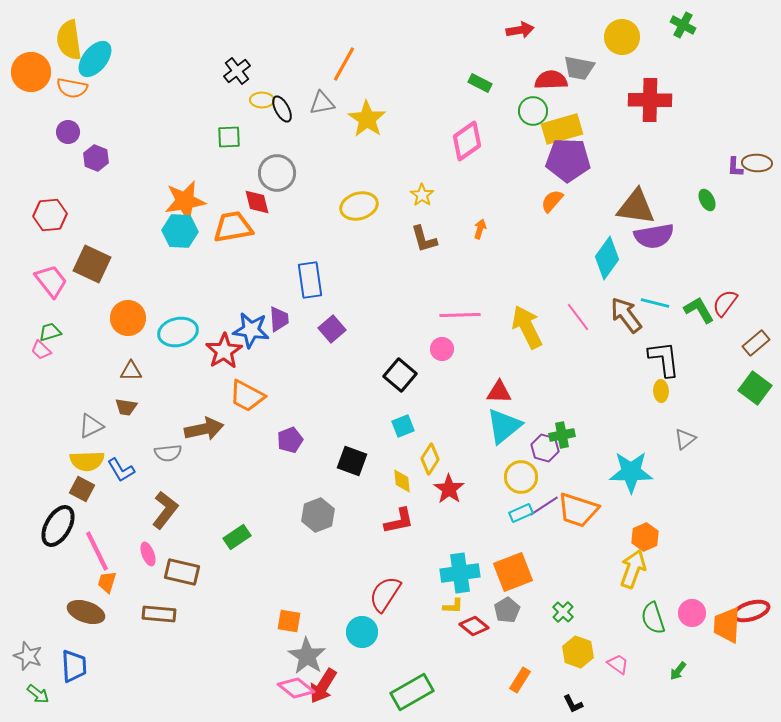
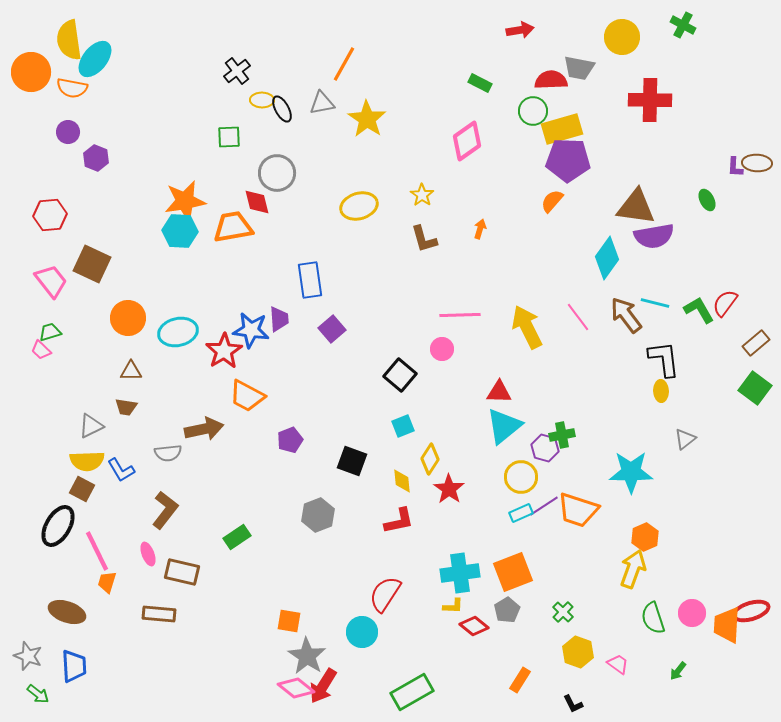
brown ellipse at (86, 612): moved 19 px left
